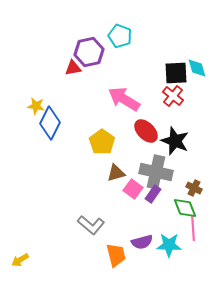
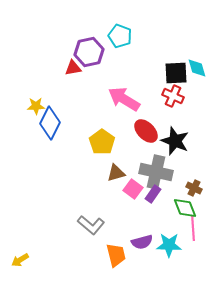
red cross: rotated 15 degrees counterclockwise
yellow star: rotated 12 degrees counterclockwise
